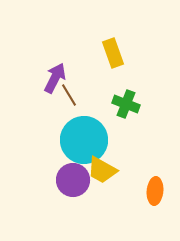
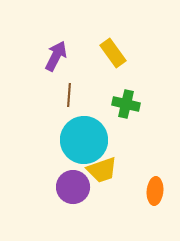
yellow rectangle: rotated 16 degrees counterclockwise
purple arrow: moved 1 px right, 22 px up
brown line: rotated 35 degrees clockwise
green cross: rotated 8 degrees counterclockwise
yellow trapezoid: rotated 48 degrees counterclockwise
purple circle: moved 7 px down
